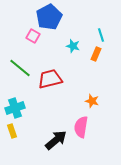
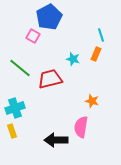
cyan star: moved 13 px down
black arrow: rotated 140 degrees counterclockwise
